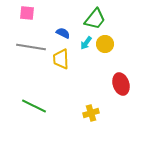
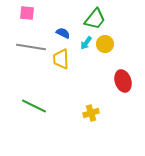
red ellipse: moved 2 px right, 3 px up
